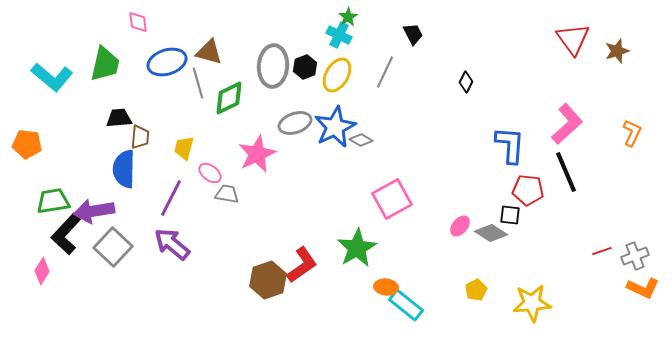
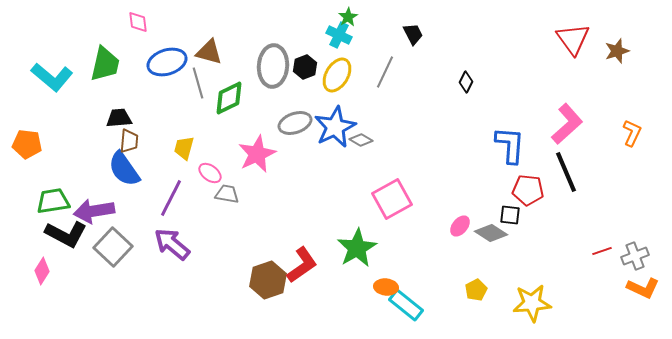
brown trapezoid at (140, 137): moved 11 px left, 4 px down
blue semicircle at (124, 169): rotated 36 degrees counterclockwise
black L-shape at (66, 234): rotated 105 degrees counterclockwise
